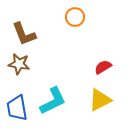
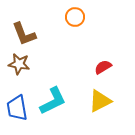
yellow triangle: moved 1 px down
